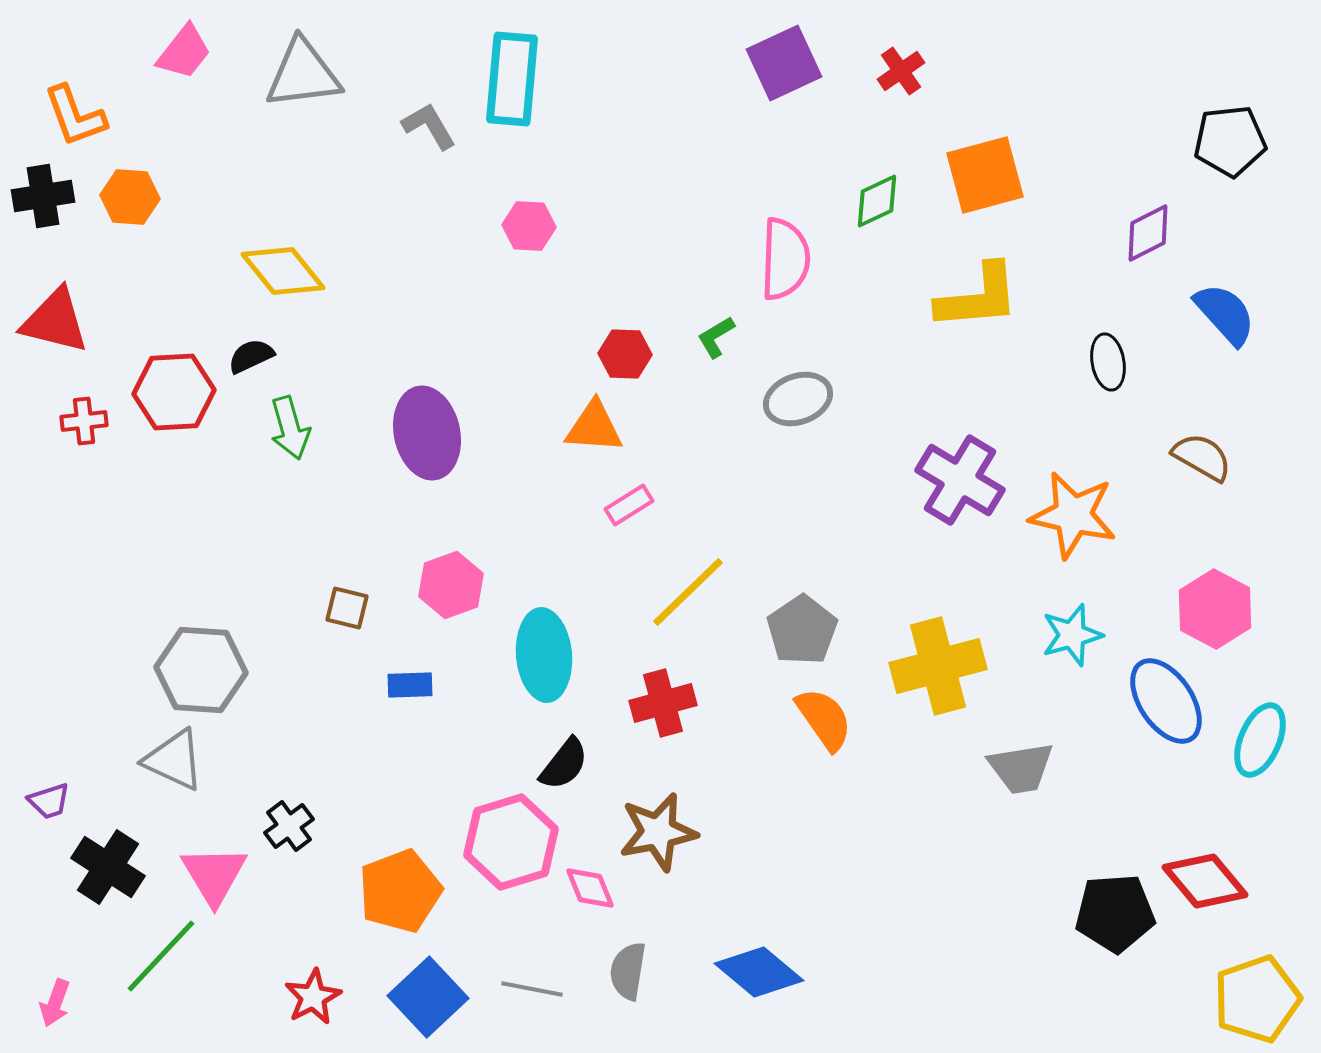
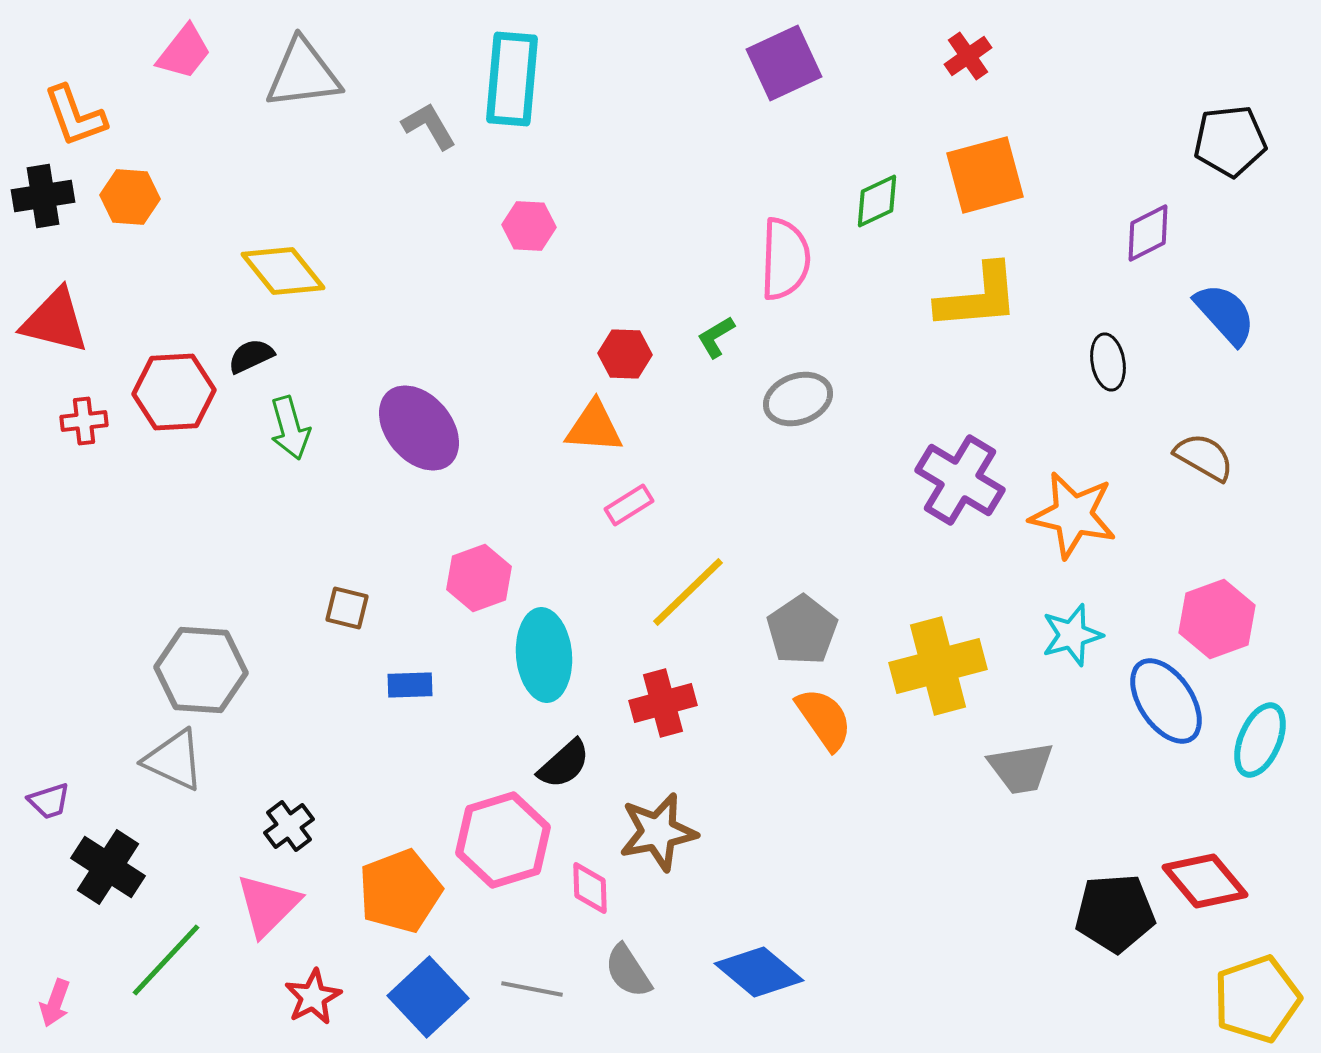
red cross at (901, 71): moved 67 px right, 15 px up
purple ellipse at (427, 433): moved 8 px left, 5 px up; rotated 28 degrees counterclockwise
brown semicircle at (1202, 457): moved 2 px right
pink hexagon at (451, 585): moved 28 px right, 7 px up
pink hexagon at (1215, 609): moved 2 px right, 10 px down; rotated 12 degrees clockwise
black semicircle at (564, 764): rotated 10 degrees clockwise
pink hexagon at (511, 842): moved 8 px left, 2 px up
pink triangle at (214, 875): moved 54 px right, 30 px down; rotated 16 degrees clockwise
pink diamond at (590, 888): rotated 20 degrees clockwise
green line at (161, 956): moved 5 px right, 4 px down
gray semicircle at (628, 971): rotated 42 degrees counterclockwise
